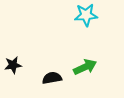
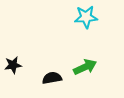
cyan star: moved 2 px down
